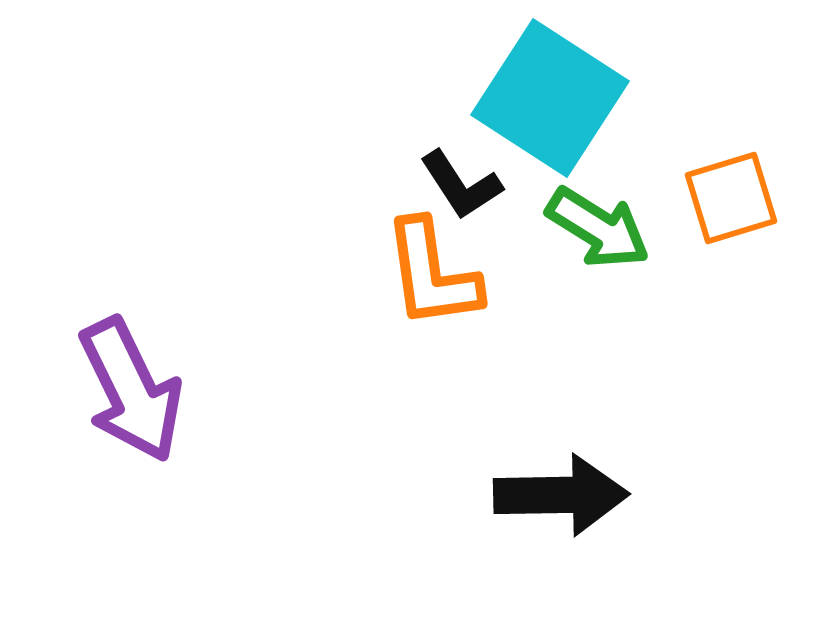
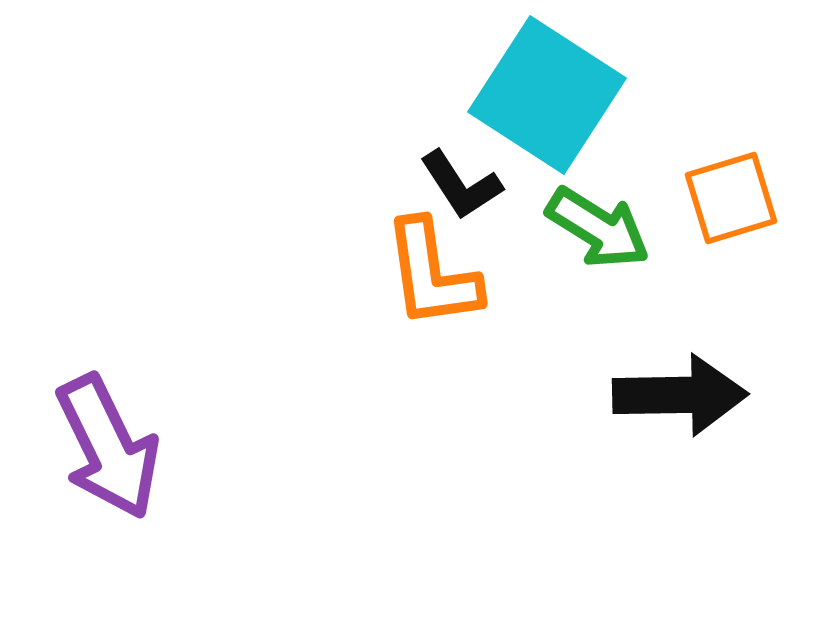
cyan square: moved 3 px left, 3 px up
purple arrow: moved 23 px left, 57 px down
black arrow: moved 119 px right, 100 px up
